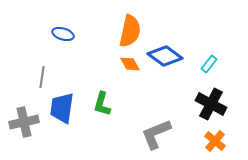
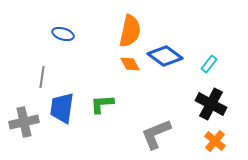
green L-shape: rotated 70 degrees clockwise
